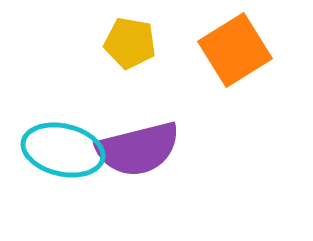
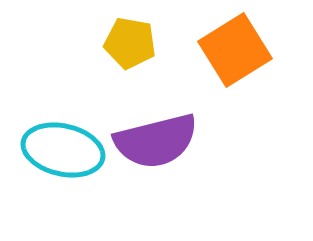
purple semicircle: moved 18 px right, 8 px up
